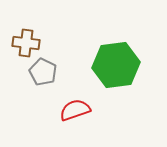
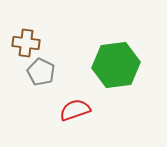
gray pentagon: moved 2 px left
